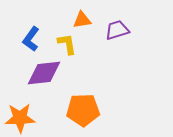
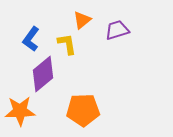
orange triangle: rotated 30 degrees counterclockwise
purple diamond: moved 1 px left, 1 px down; rotated 33 degrees counterclockwise
orange star: moved 7 px up
